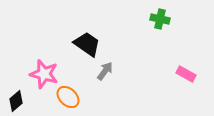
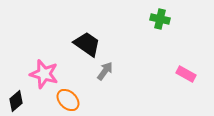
orange ellipse: moved 3 px down
